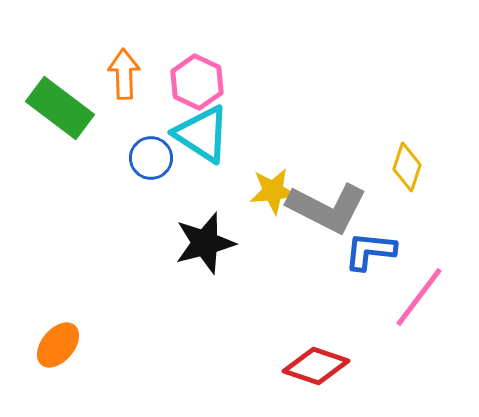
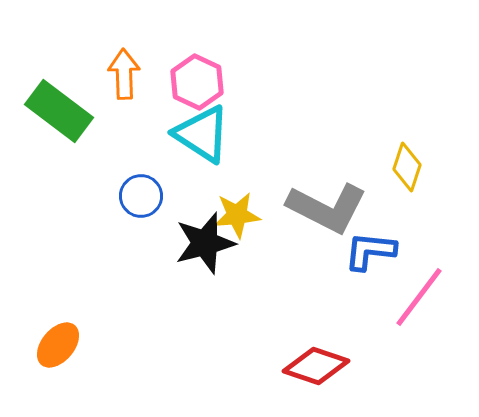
green rectangle: moved 1 px left, 3 px down
blue circle: moved 10 px left, 38 px down
yellow star: moved 36 px left, 24 px down
